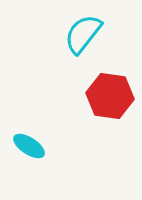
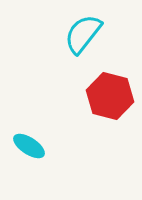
red hexagon: rotated 6 degrees clockwise
